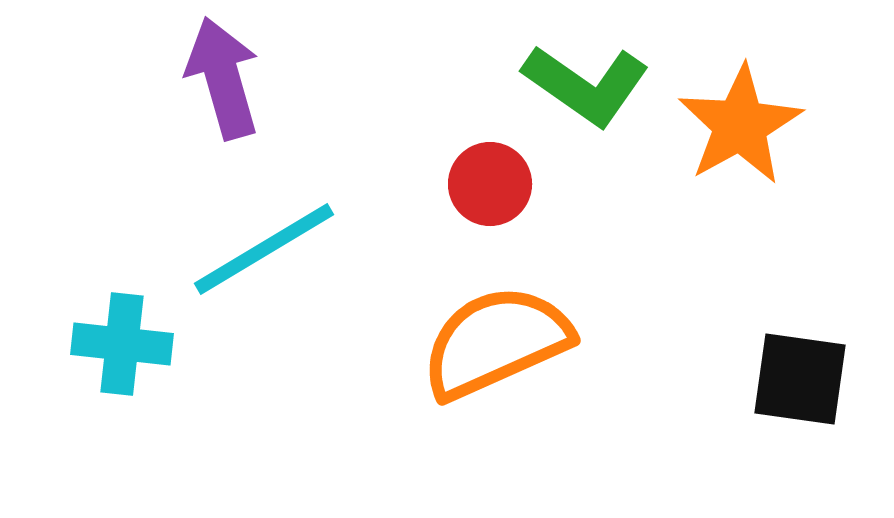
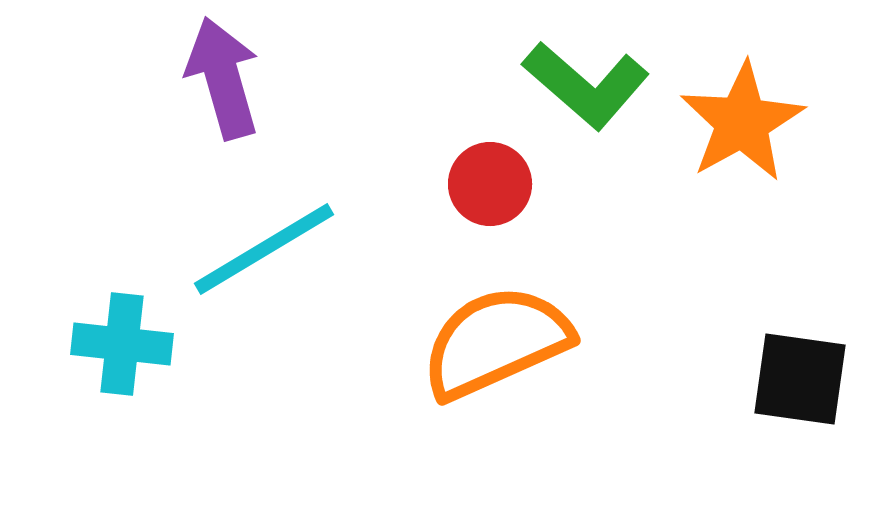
green L-shape: rotated 6 degrees clockwise
orange star: moved 2 px right, 3 px up
